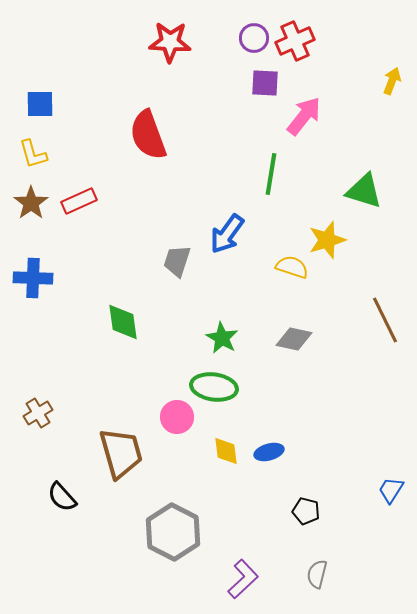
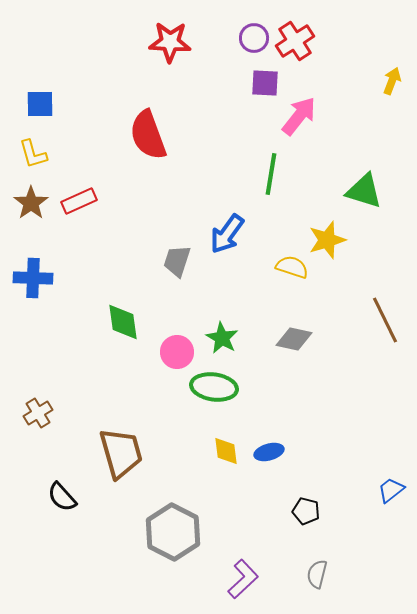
red cross: rotated 9 degrees counterclockwise
pink arrow: moved 5 px left
pink circle: moved 65 px up
blue trapezoid: rotated 20 degrees clockwise
